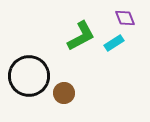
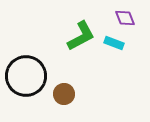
cyan rectangle: rotated 54 degrees clockwise
black circle: moved 3 px left
brown circle: moved 1 px down
